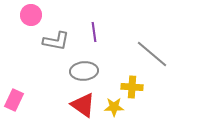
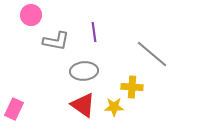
pink rectangle: moved 9 px down
